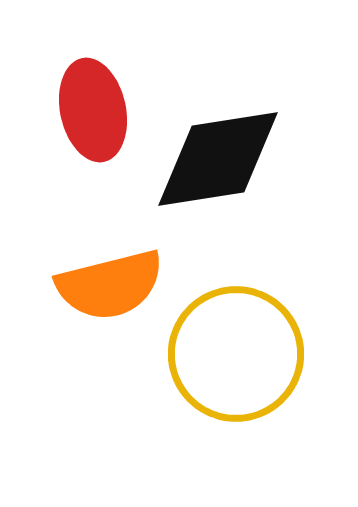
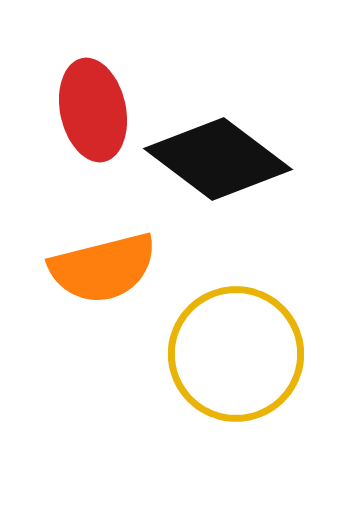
black diamond: rotated 46 degrees clockwise
orange semicircle: moved 7 px left, 17 px up
